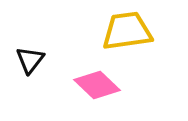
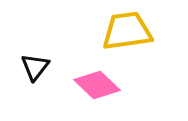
black triangle: moved 5 px right, 7 px down
